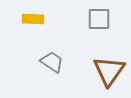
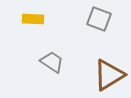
gray square: rotated 20 degrees clockwise
brown triangle: moved 4 px down; rotated 24 degrees clockwise
